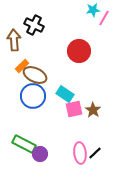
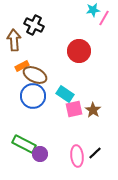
orange rectangle: rotated 16 degrees clockwise
pink ellipse: moved 3 px left, 3 px down
